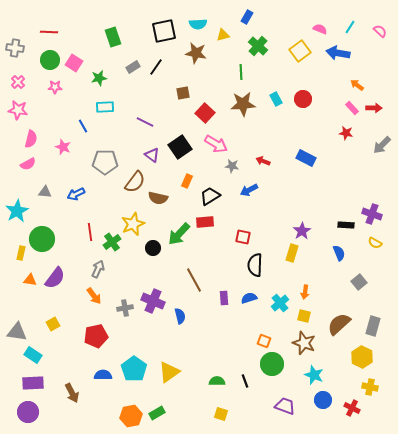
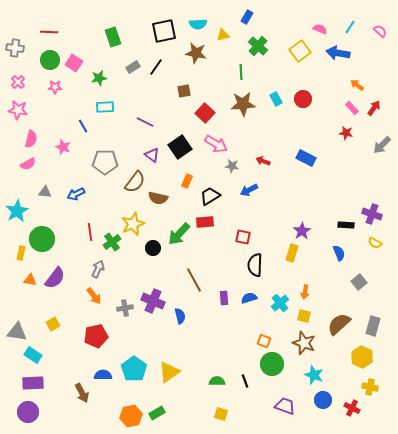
brown square at (183, 93): moved 1 px right, 2 px up
red arrow at (374, 108): rotated 56 degrees counterclockwise
brown arrow at (72, 393): moved 10 px right
